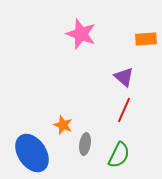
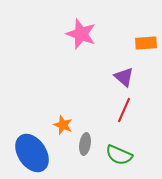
orange rectangle: moved 4 px down
green semicircle: rotated 88 degrees clockwise
